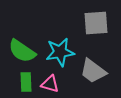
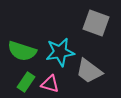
gray square: rotated 24 degrees clockwise
green semicircle: rotated 16 degrees counterclockwise
gray trapezoid: moved 4 px left
green rectangle: rotated 36 degrees clockwise
